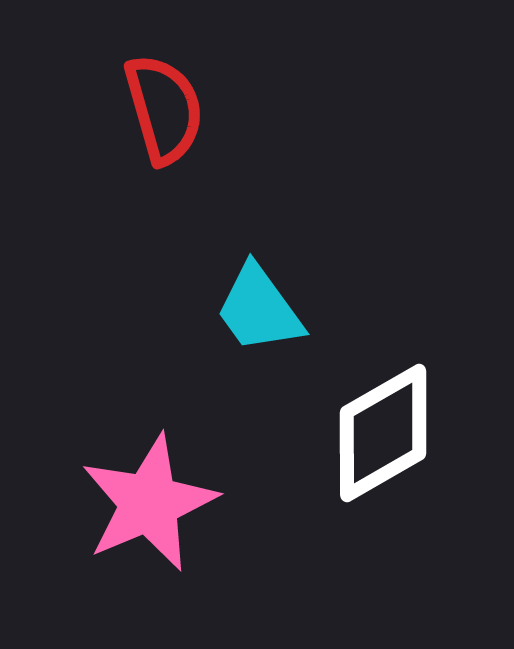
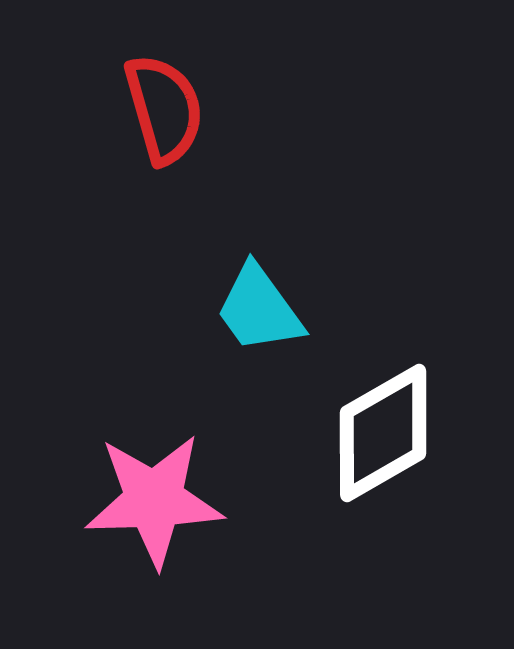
pink star: moved 5 px right, 3 px up; rotated 21 degrees clockwise
